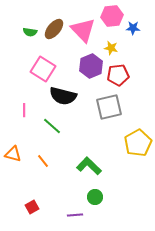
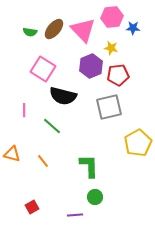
pink hexagon: moved 1 px down
orange triangle: moved 1 px left
green L-shape: rotated 45 degrees clockwise
